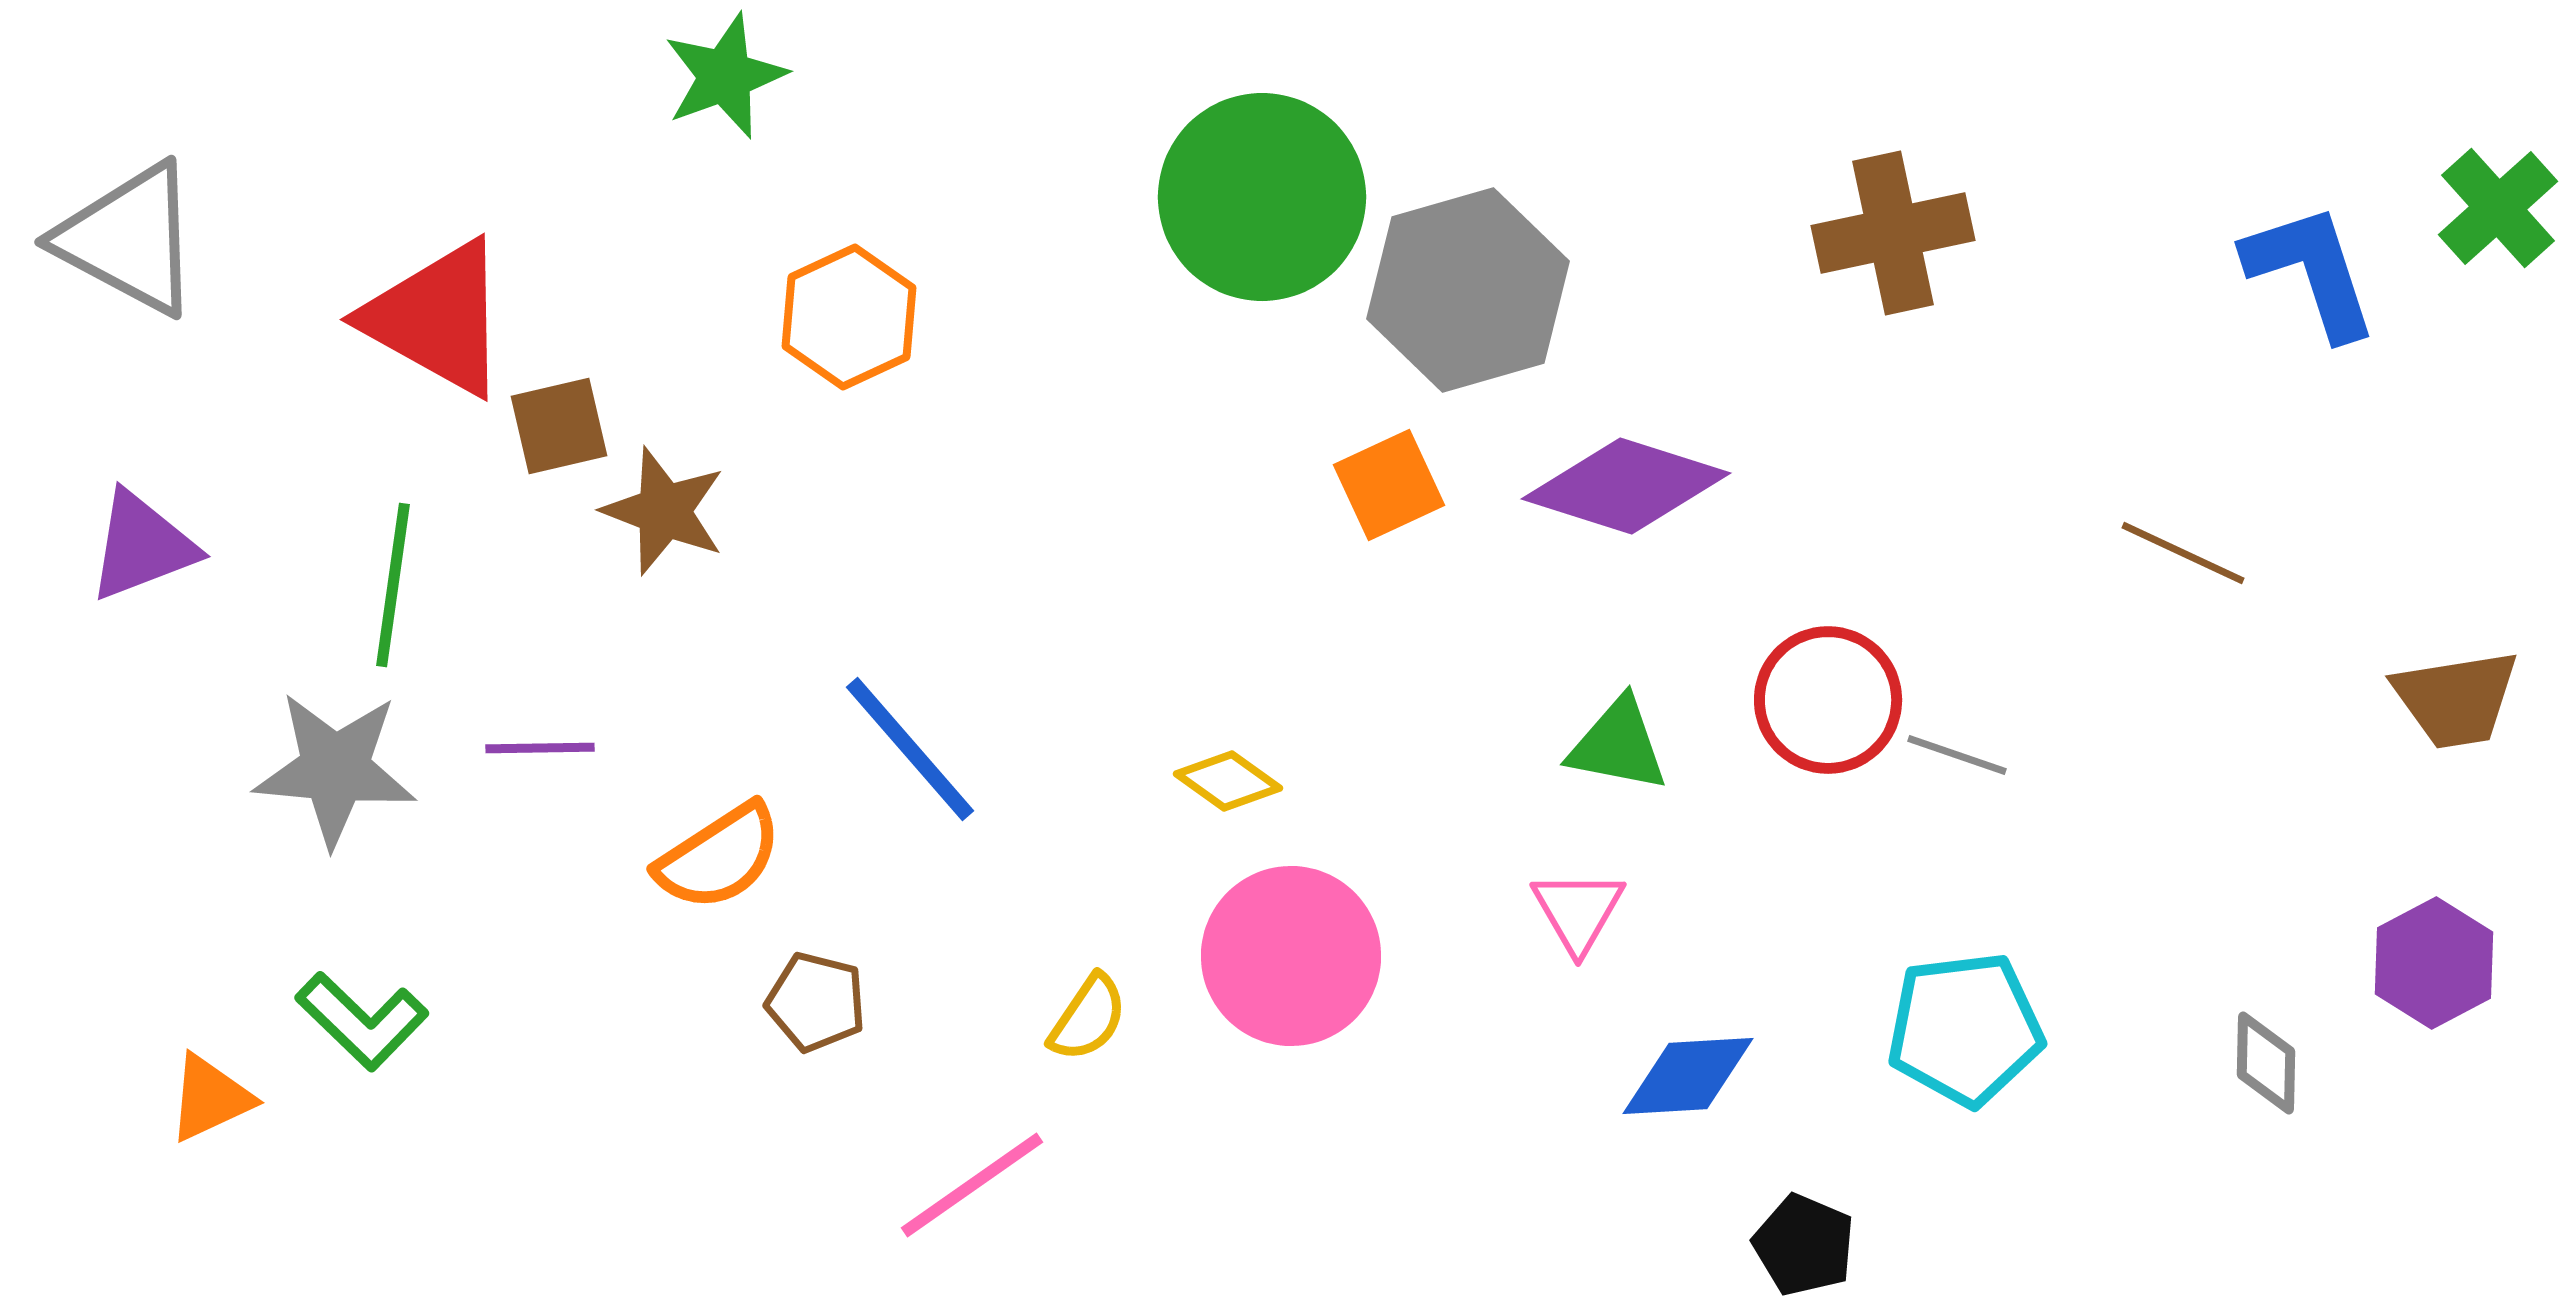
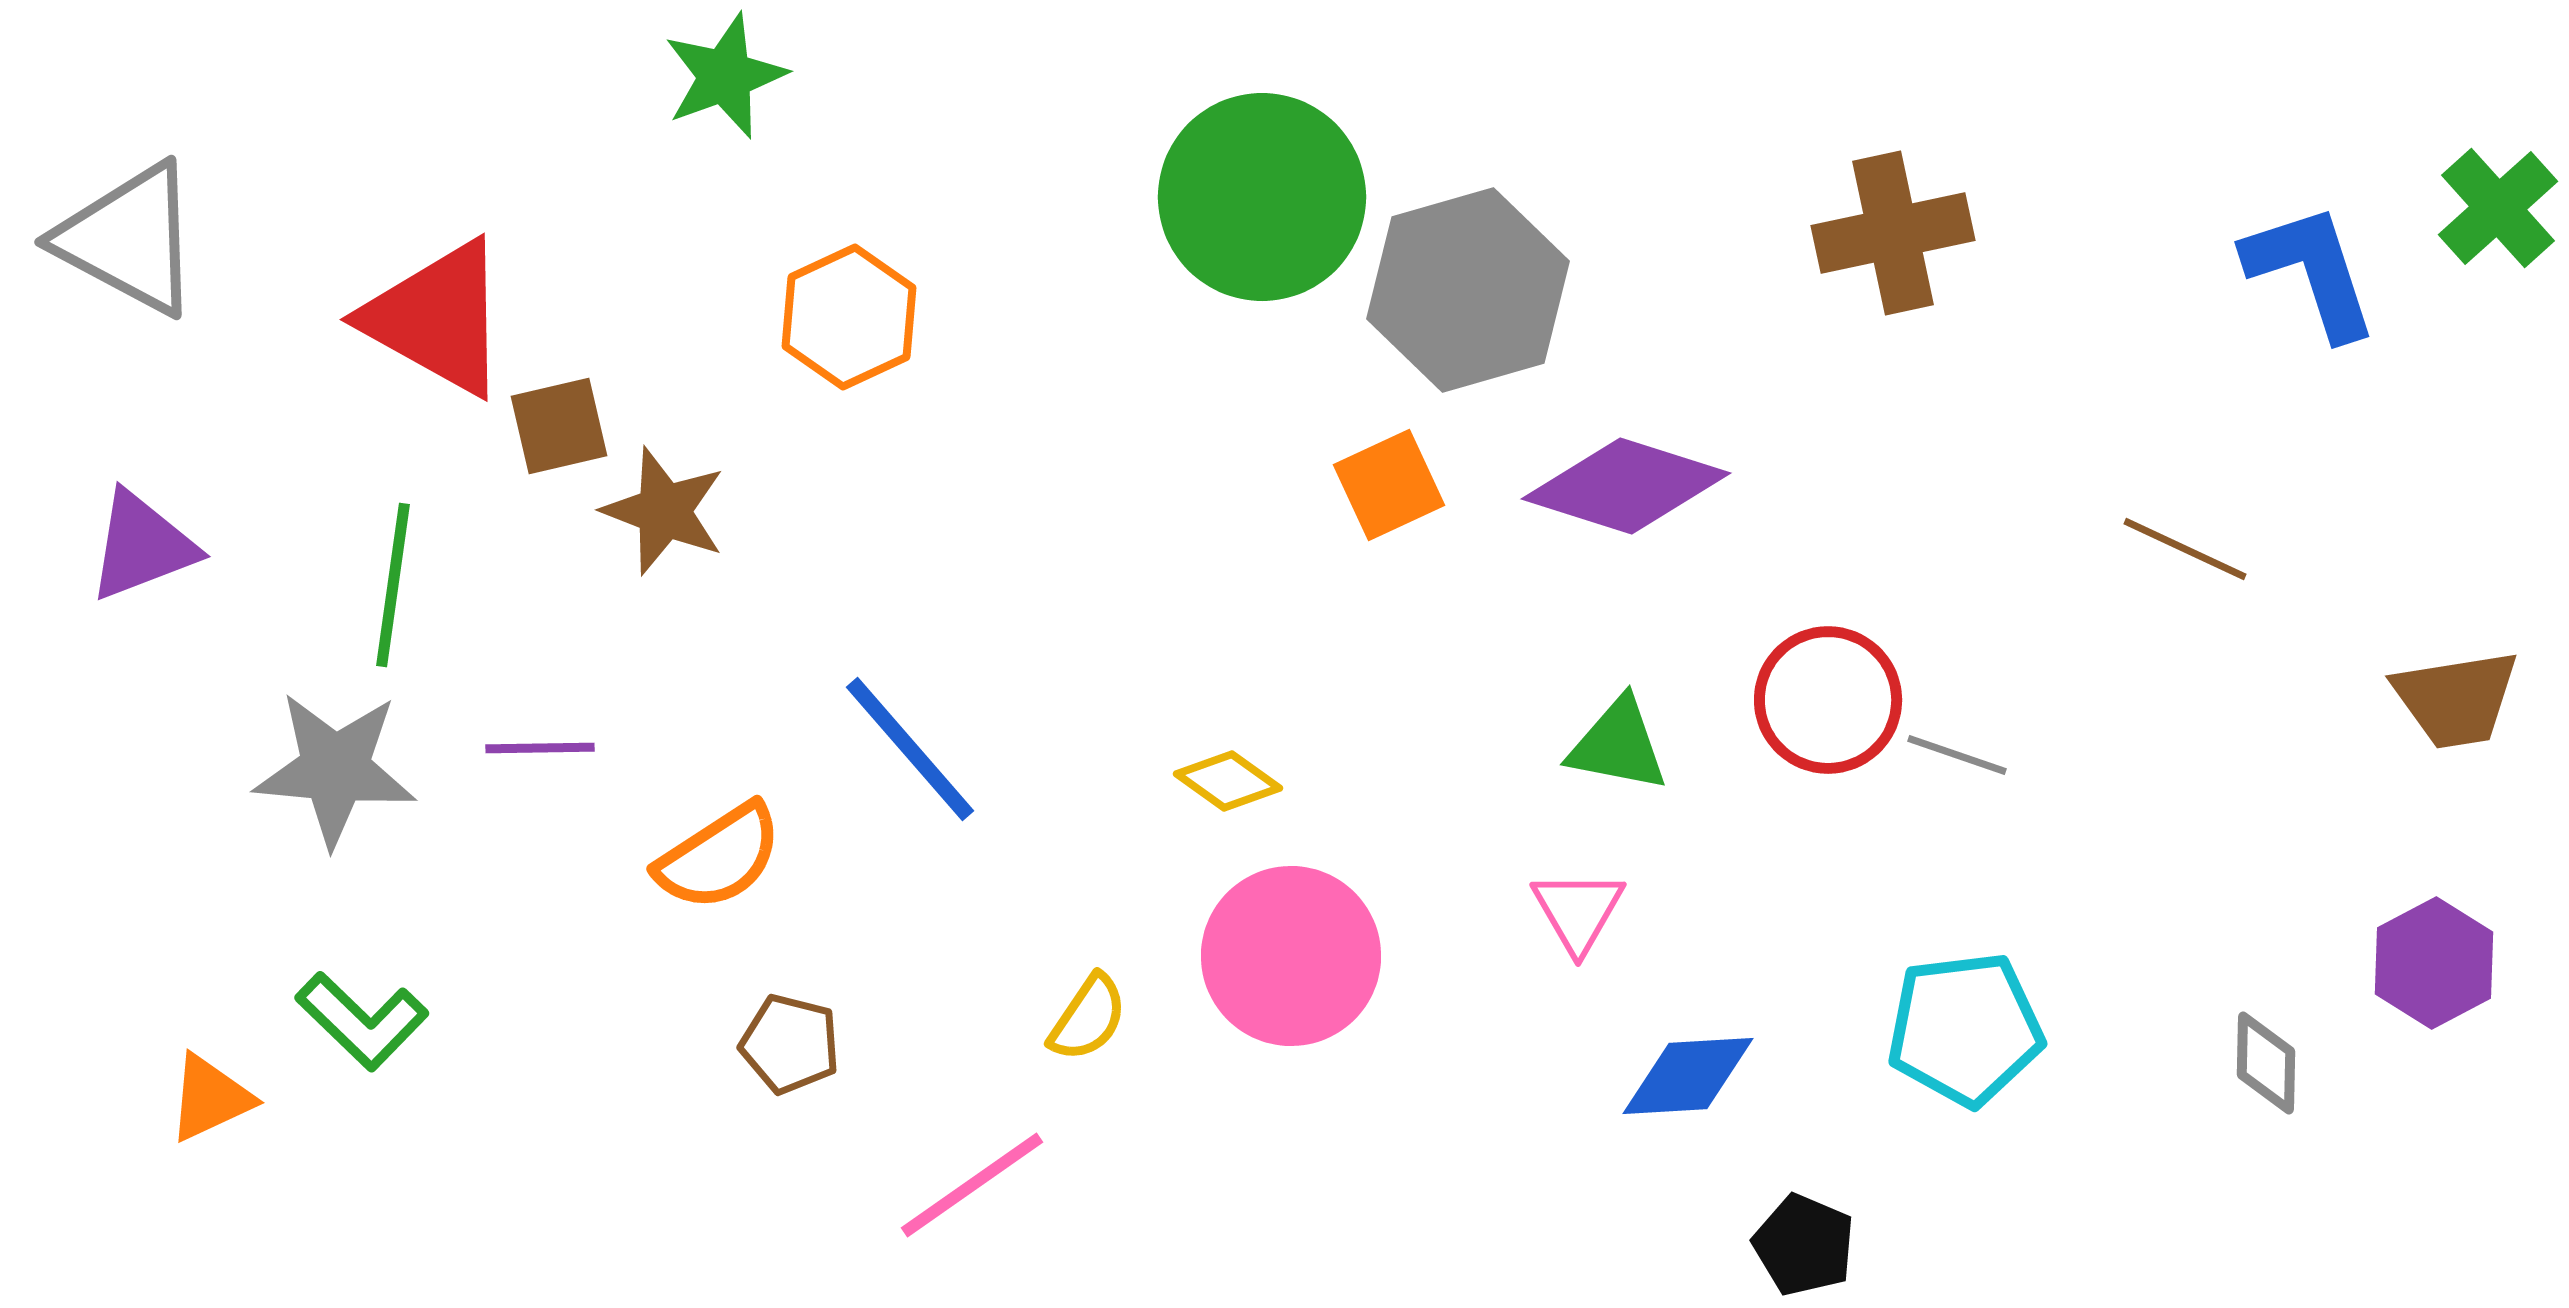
brown line: moved 2 px right, 4 px up
brown pentagon: moved 26 px left, 42 px down
